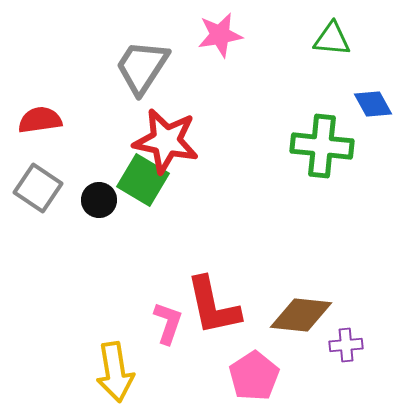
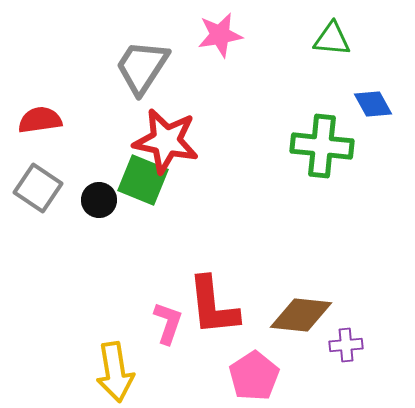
green square: rotated 9 degrees counterclockwise
red L-shape: rotated 6 degrees clockwise
